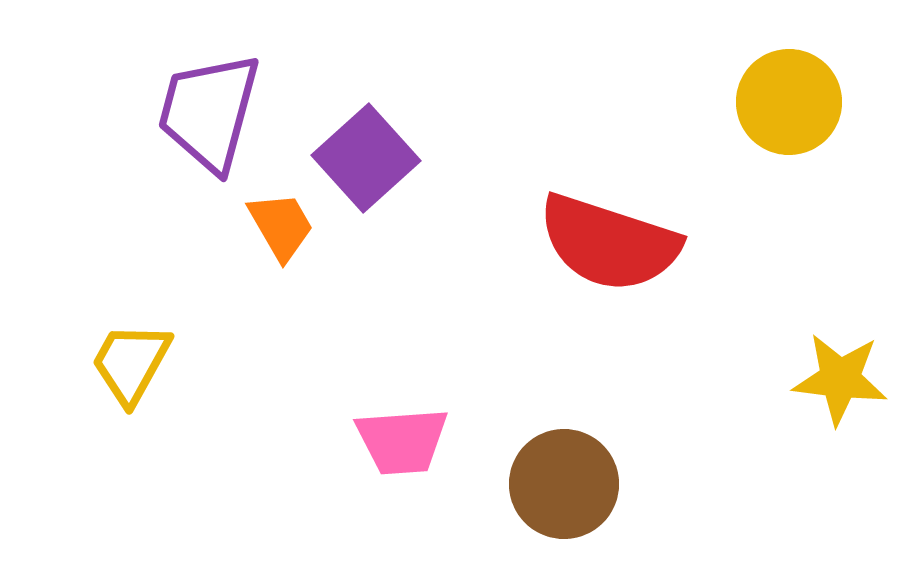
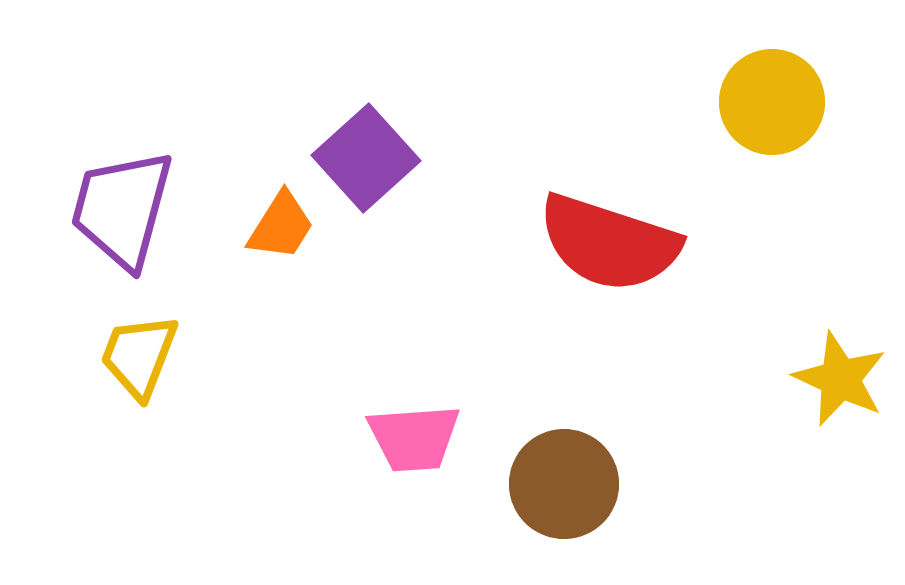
yellow circle: moved 17 px left
purple trapezoid: moved 87 px left, 97 px down
orange trapezoid: rotated 62 degrees clockwise
yellow trapezoid: moved 8 px right, 7 px up; rotated 8 degrees counterclockwise
yellow star: rotated 18 degrees clockwise
pink trapezoid: moved 12 px right, 3 px up
